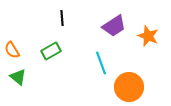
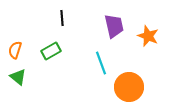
purple trapezoid: rotated 70 degrees counterclockwise
orange semicircle: moved 3 px right; rotated 48 degrees clockwise
